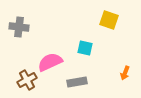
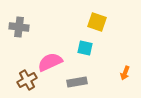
yellow square: moved 12 px left, 2 px down
